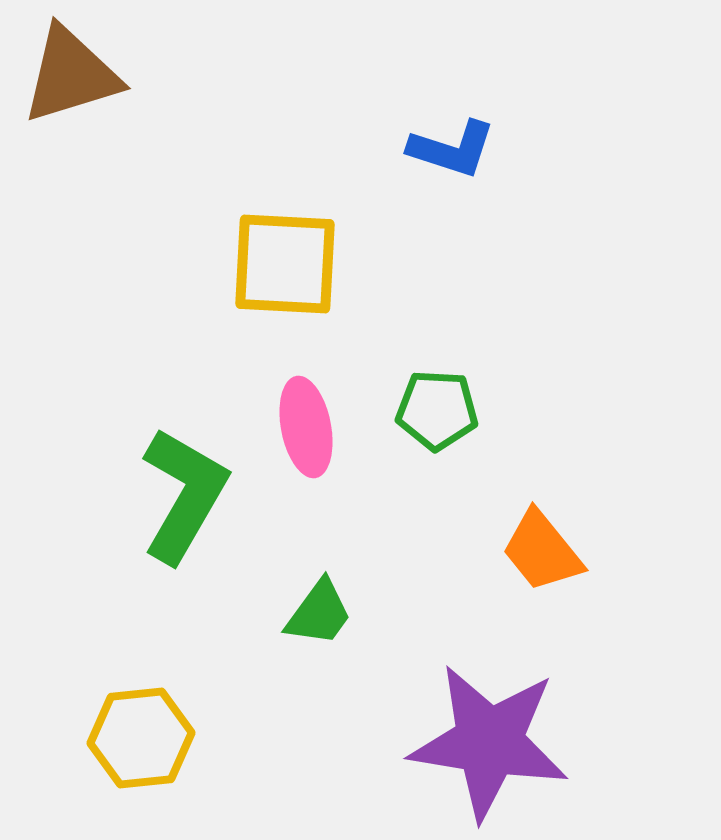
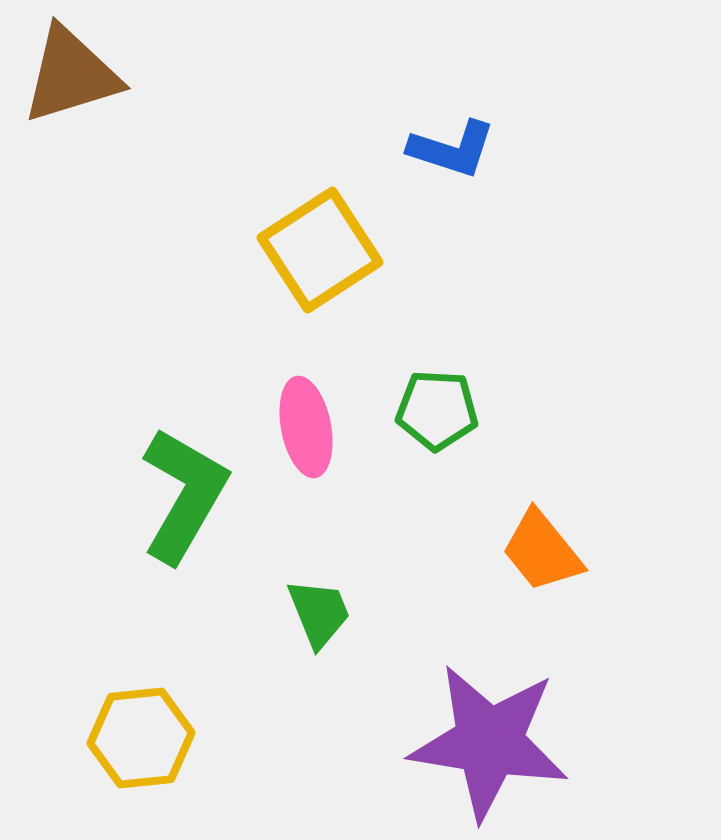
yellow square: moved 35 px right, 14 px up; rotated 36 degrees counterclockwise
green trapezoid: rotated 58 degrees counterclockwise
